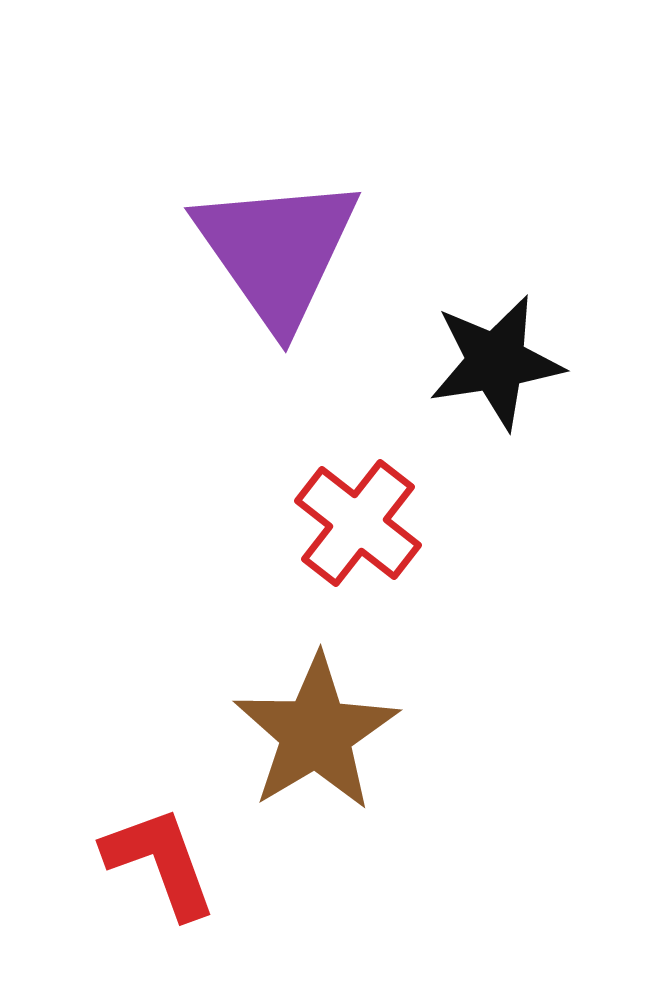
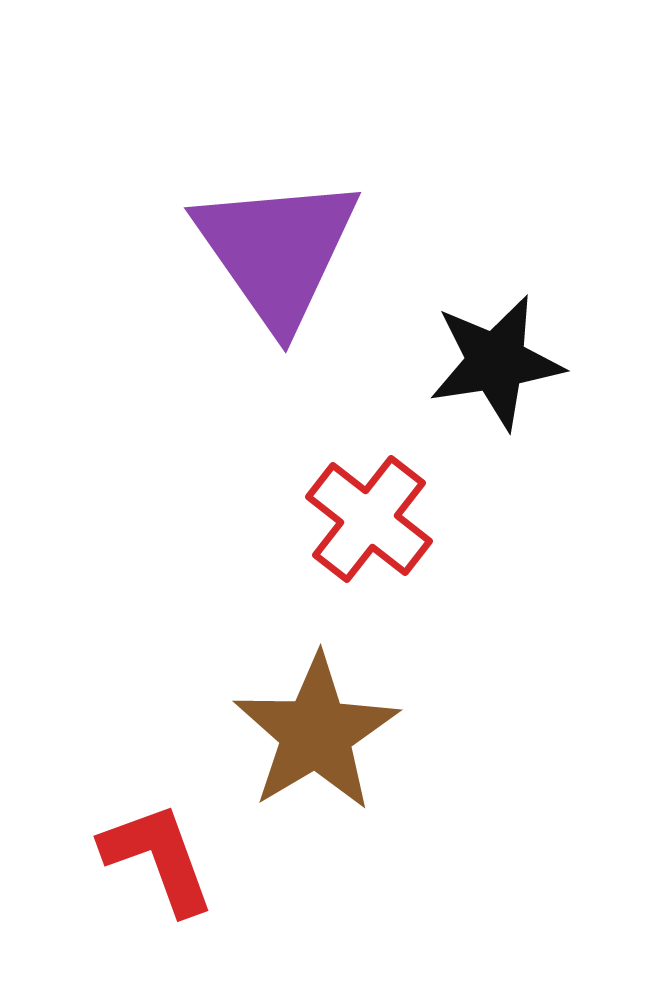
red cross: moved 11 px right, 4 px up
red L-shape: moved 2 px left, 4 px up
